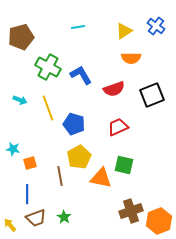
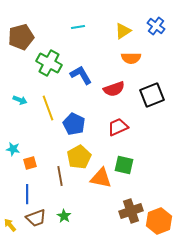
yellow triangle: moved 1 px left
green cross: moved 1 px right, 4 px up
blue pentagon: rotated 10 degrees clockwise
green star: moved 1 px up
